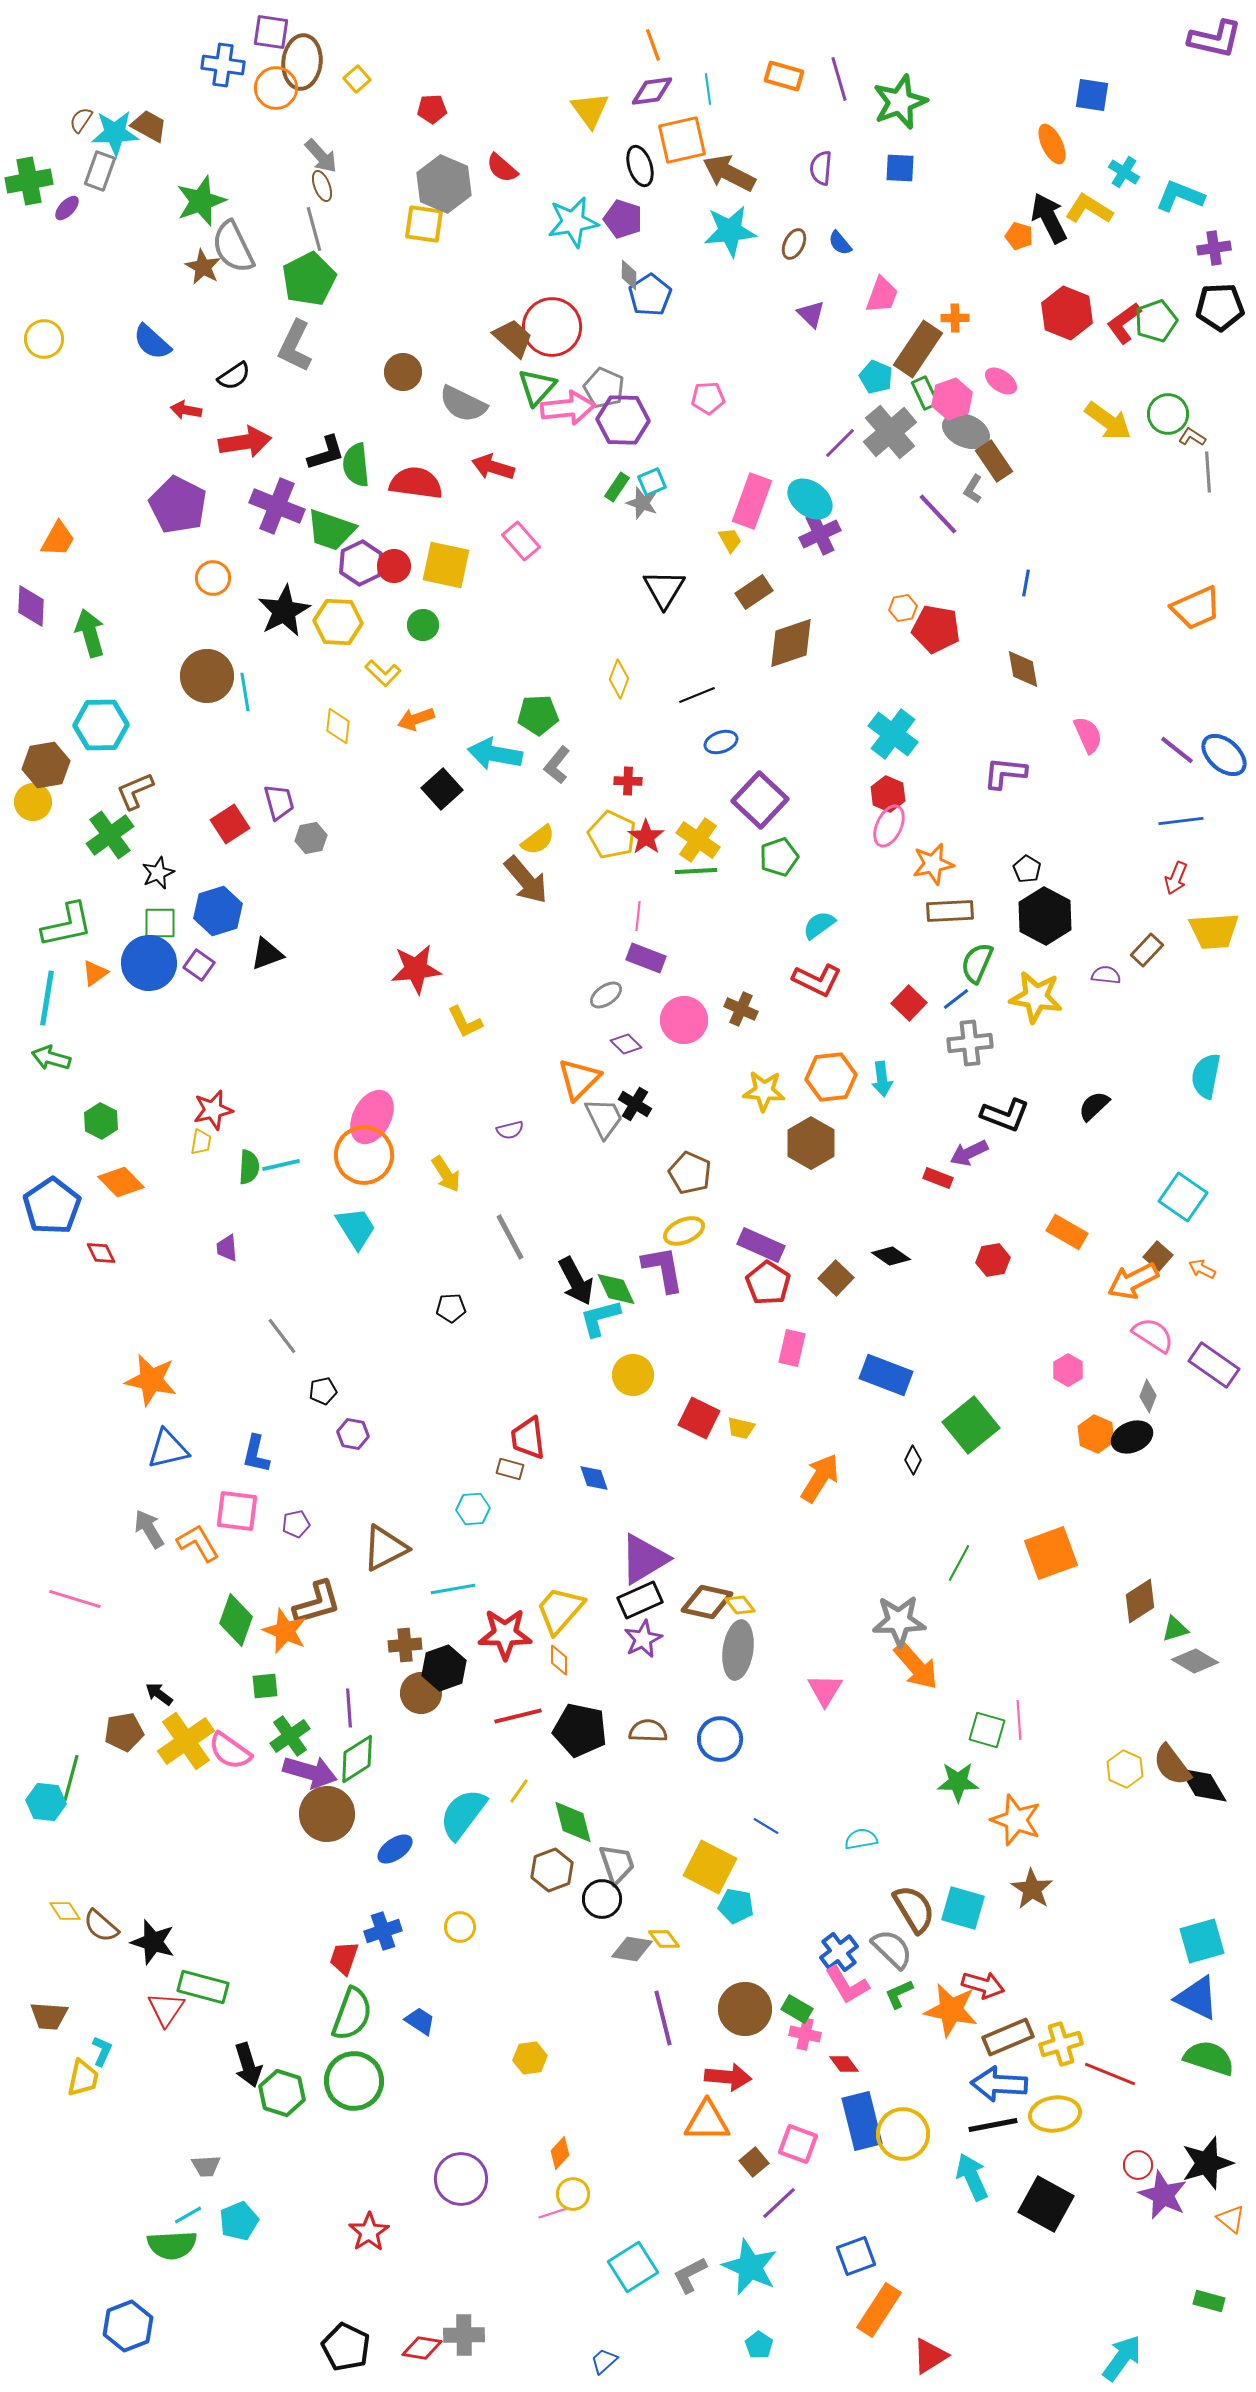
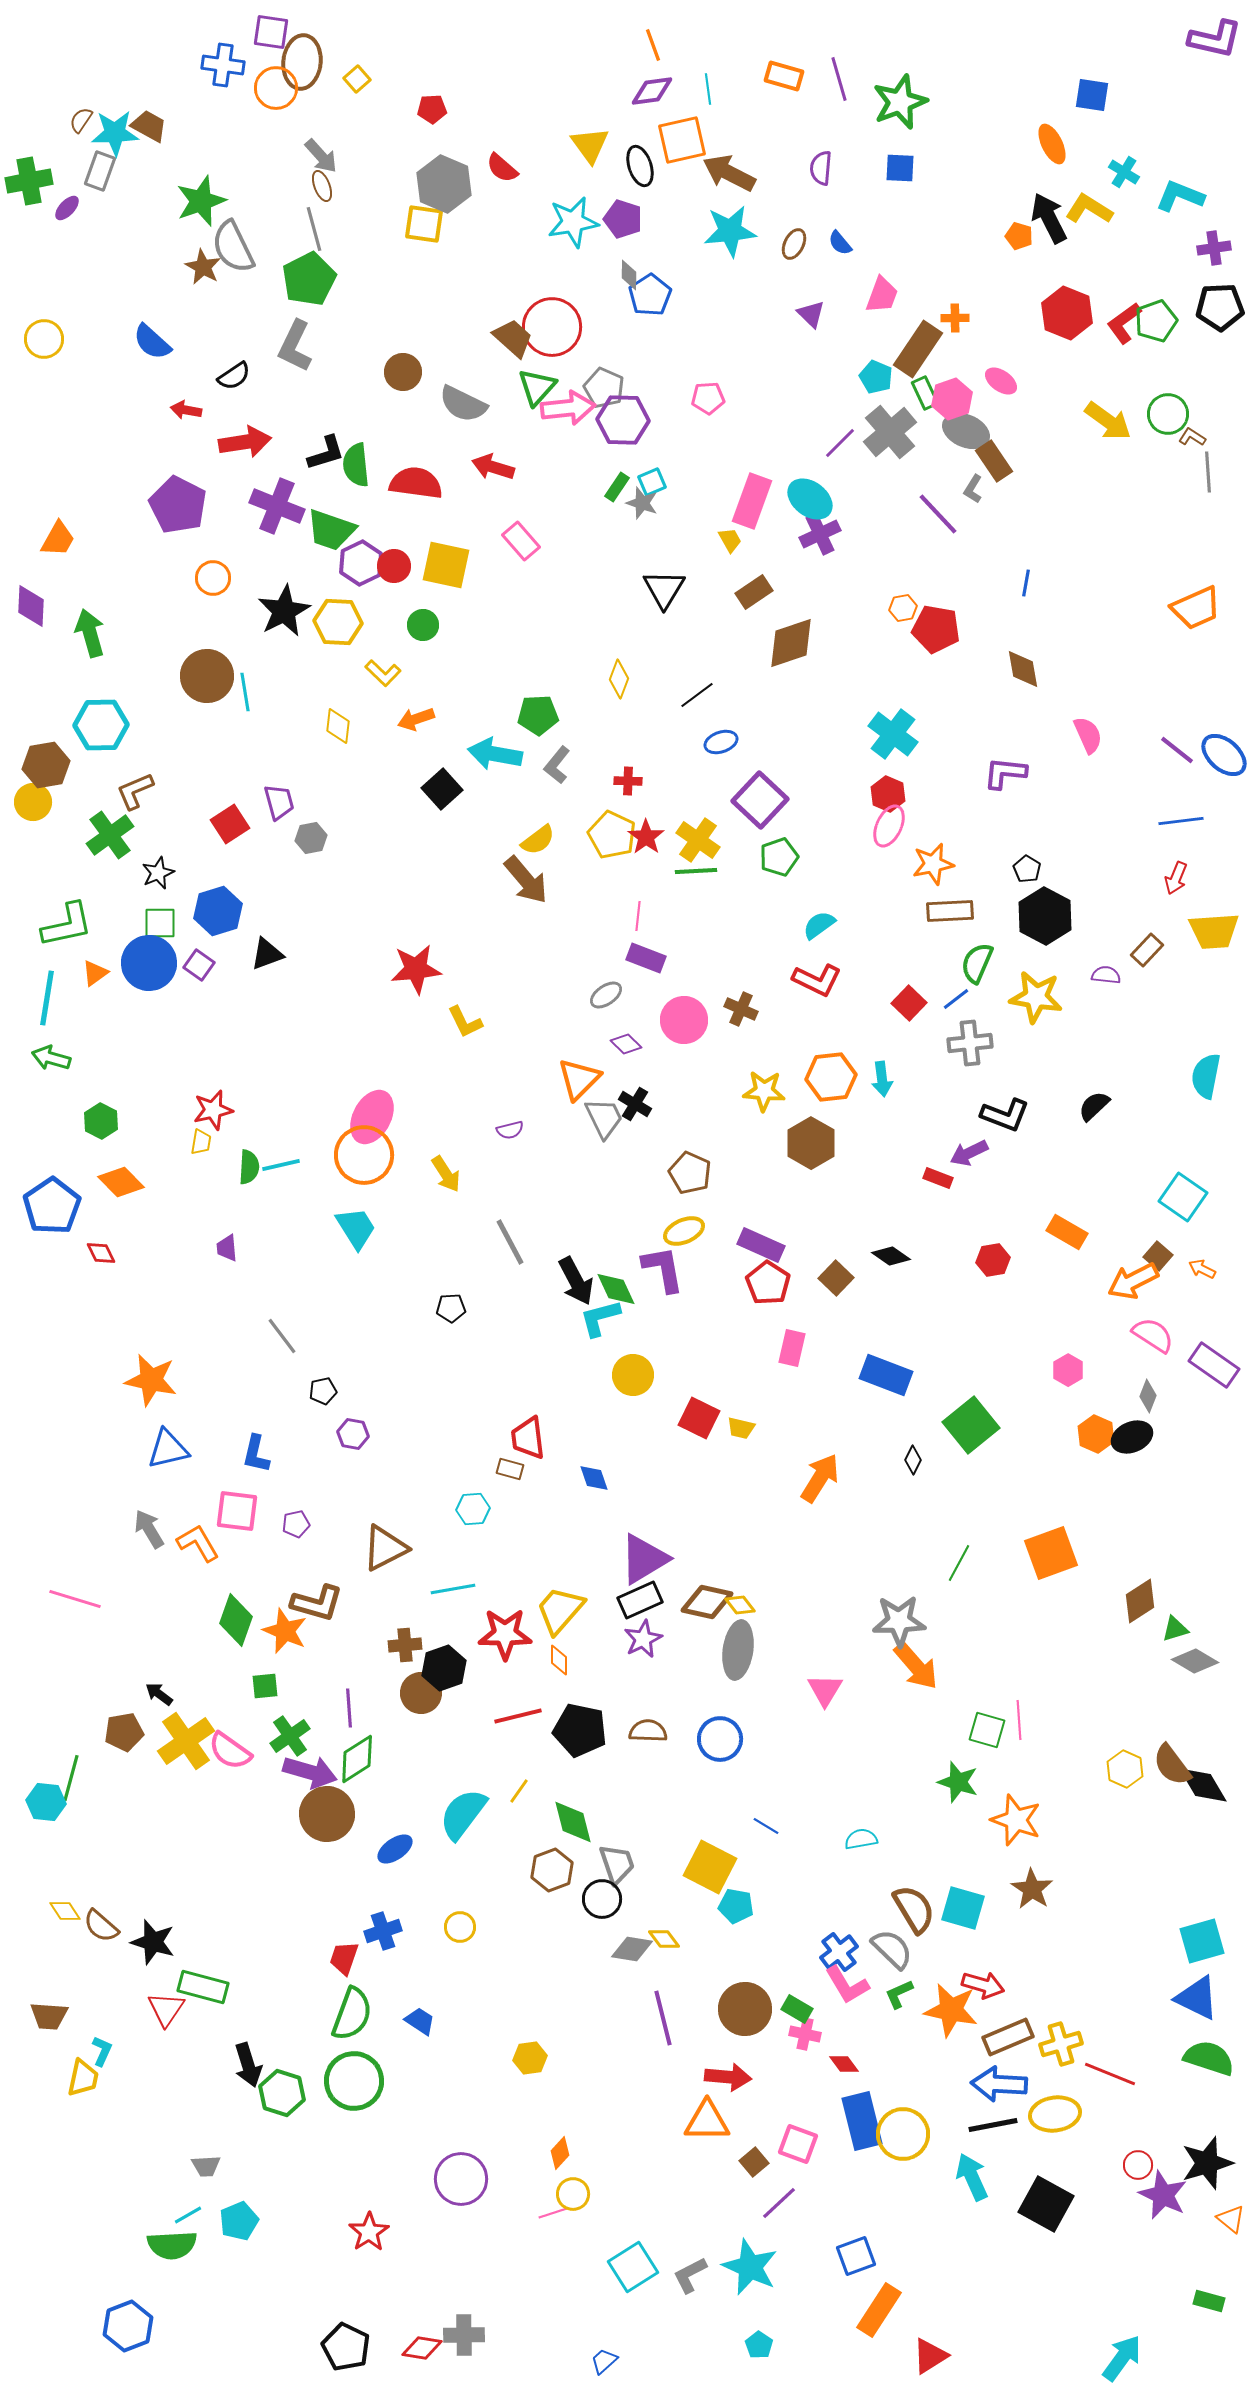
yellow triangle at (590, 110): moved 35 px down
black line at (697, 695): rotated 15 degrees counterclockwise
gray line at (510, 1237): moved 5 px down
brown L-shape at (317, 1603): rotated 32 degrees clockwise
green star at (958, 1782): rotated 18 degrees clockwise
